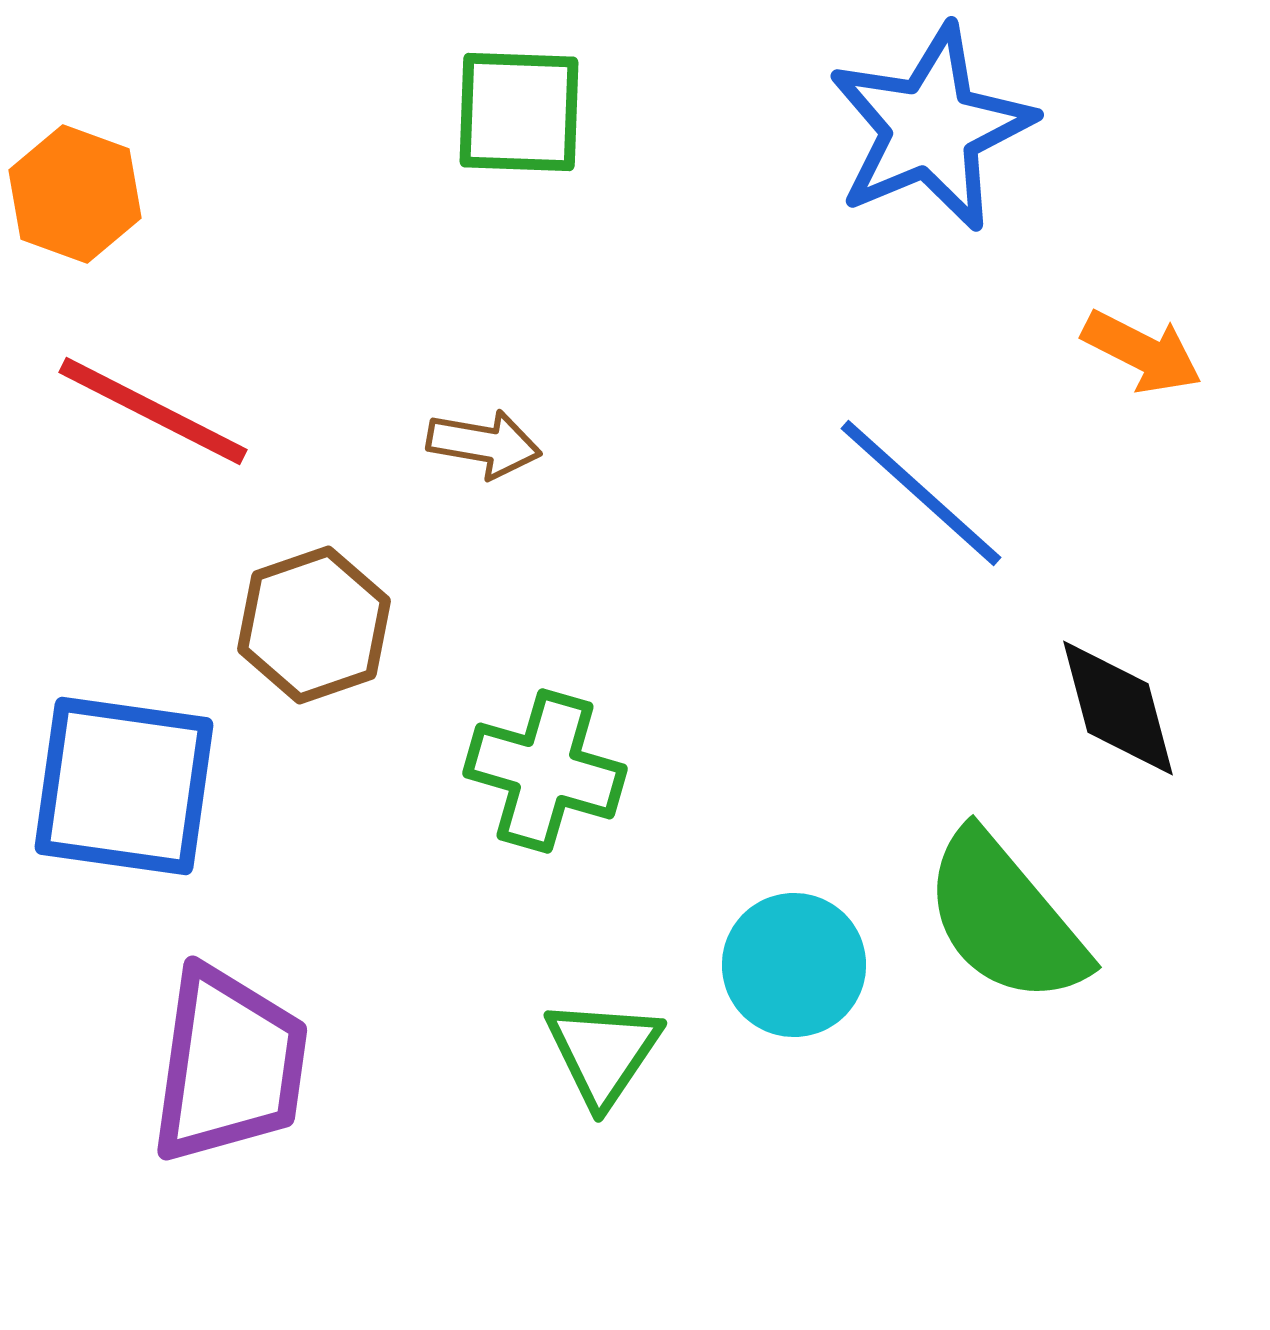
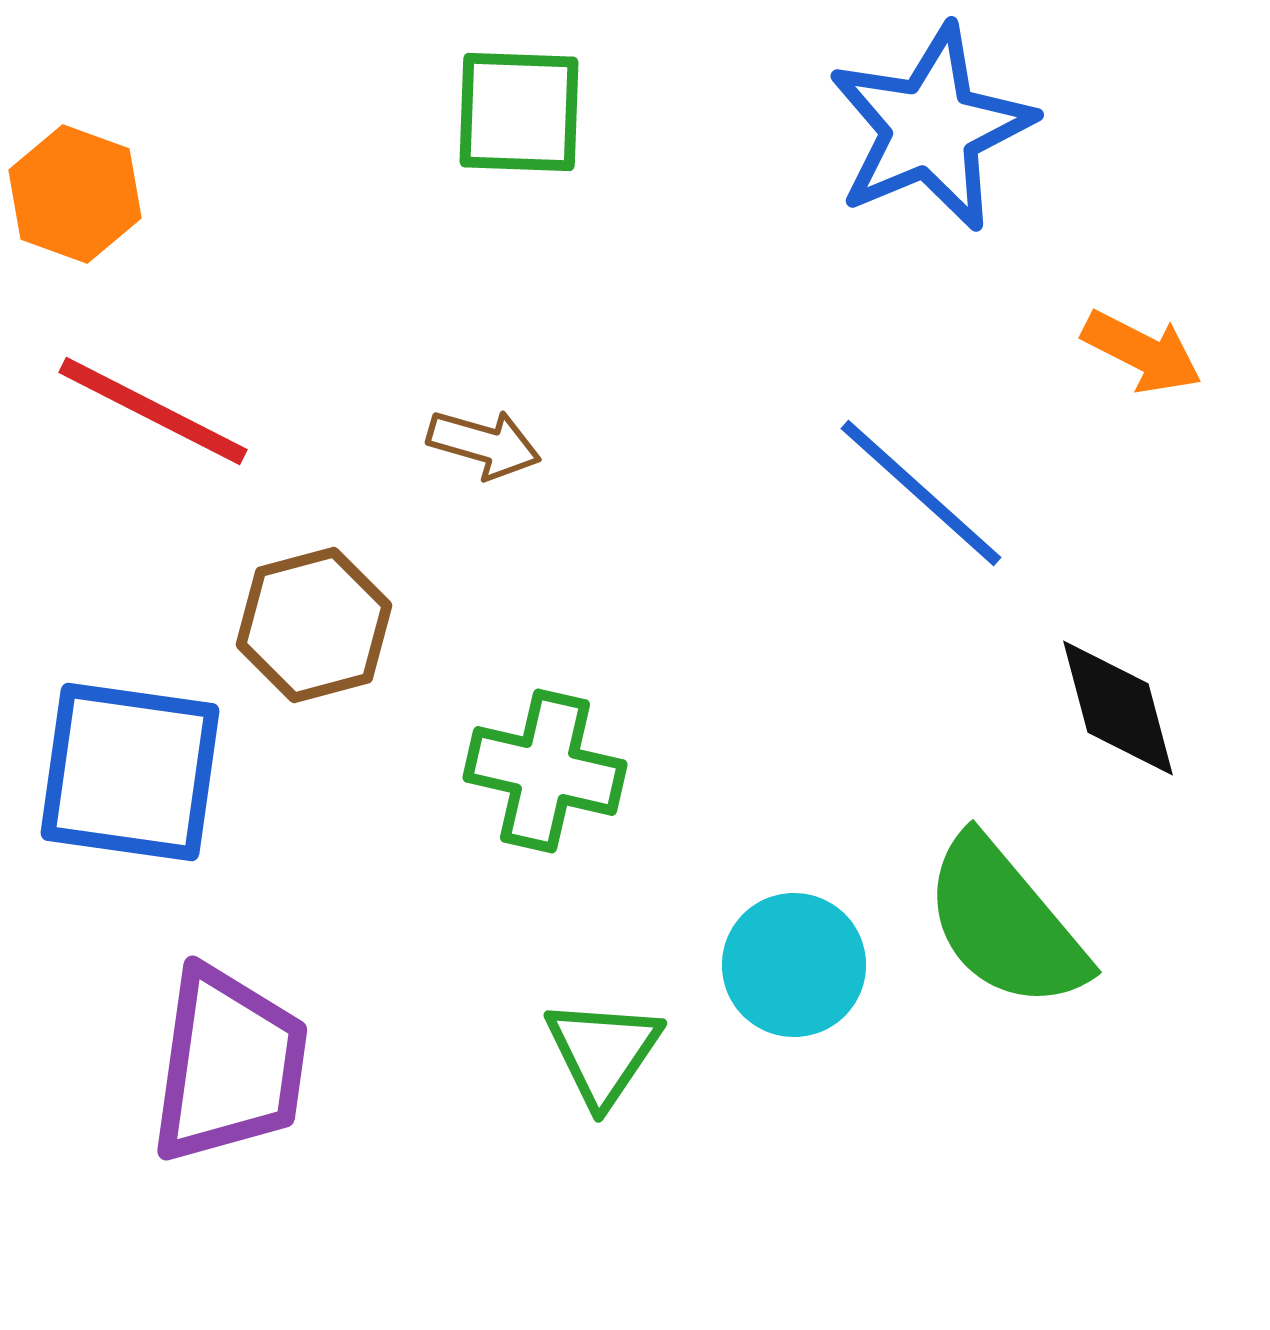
brown arrow: rotated 6 degrees clockwise
brown hexagon: rotated 4 degrees clockwise
green cross: rotated 3 degrees counterclockwise
blue square: moved 6 px right, 14 px up
green semicircle: moved 5 px down
